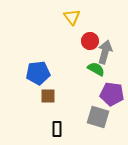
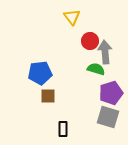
gray arrow: rotated 20 degrees counterclockwise
green semicircle: rotated 12 degrees counterclockwise
blue pentagon: moved 2 px right
purple pentagon: moved 1 px left, 1 px up; rotated 25 degrees counterclockwise
gray square: moved 10 px right
black rectangle: moved 6 px right
